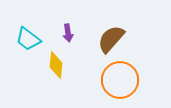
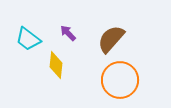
purple arrow: rotated 144 degrees clockwise
